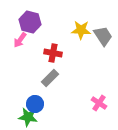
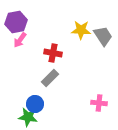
purple hexagon: moved 14 px left; rotated 25 degrees counterclockwise
pink cross: rotated 28 degrees counterclockwise
